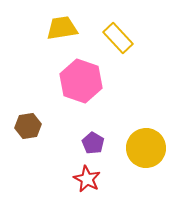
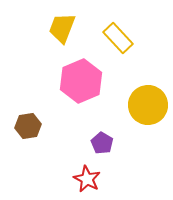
yellow trapezoid: rotated 60 degrees counterclockwise
pink hexagon: rotated 18 degrees clockwise
purple pentagon: moved 9 px right
yellow circle: moved 2 px right, 43 px up
